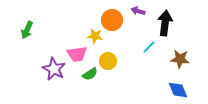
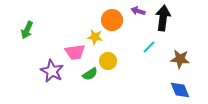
black arrow: moved 2 px left, 5 px up
yellow star: moved 1 px down
pink trapezoid: moved 2 px left, 2 px up
purple star: moved 2 px left, 2 px down
blue diamond: moved 2 px right
